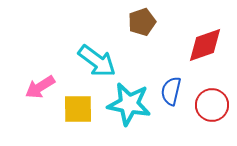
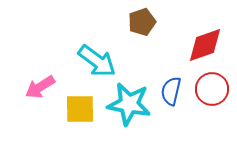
red circle: moved 16 px up
yellow square: moved 2 px right
